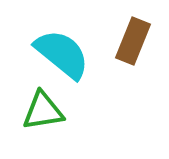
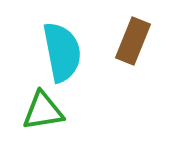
cyan semicircle: moved 2 px up; rotated 40 degrees clockwise
